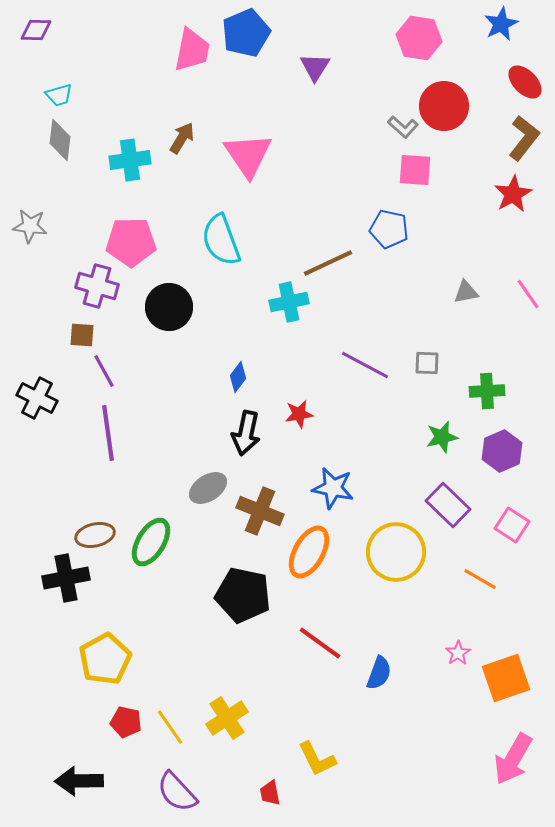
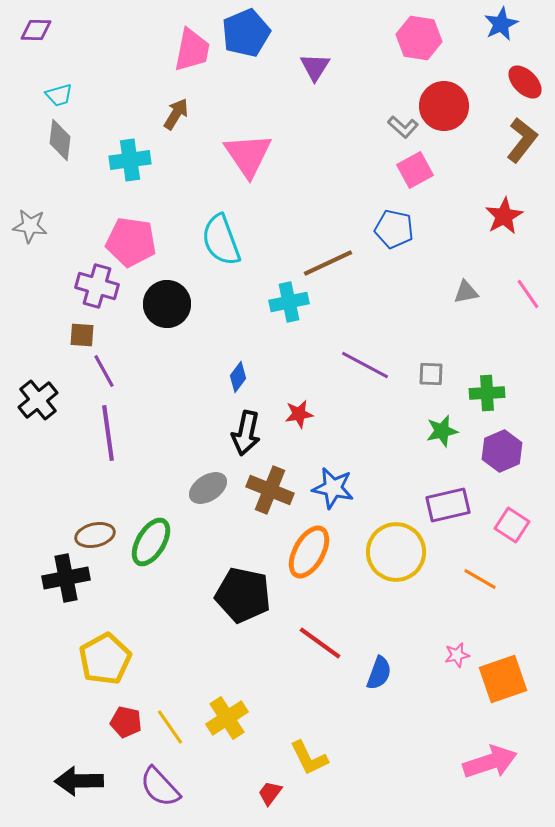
brown arrow at (182, 138): moved 6 px left, 24 px up
brown L-shape at (524, 138): moved 2 px left, 2 px down
pink square at (415, 170): rotated 33 degrees counterclockwise
red star at (513, 194): moved 9 px left, 22 px down
blue pentagon at (389, 229): moved 5 px right
pink pentagon at (131, 242): rotated 9 degrees clockwise
black circle at (169, 307): moved 2 px left, 3 px up
gray square at (427, 363): moved 4 px right, 11 px down
green cross at (487, 391): moved 2 px down
black cross at (37, 398): moved 1 px right, 2 px down; rotated 24 degrees clockwise
green star at (442, 437): moved 6 px up
purple rectangle at (448, 505): rotated 57 degrees counterclockwise
brown cross at (260, 511): moved 10 px right, 21 px up
pink star at (458, 653): moved 1 px left, 2 px down; rotated 20 degrees clockwise
orange square at (506, 678): moved 3 px left, 1 px down
yellow L-shape at (317, 759): moved 8 px left, 1 px up
pink arrow at (513, 759): moved 23 px left, 3 px down; rotated 138 degrees counterclockwise
purple semicircle at (177, 792): moved 17 px left, 5 px up
red trapezoid at (270, 793): rotated 48 degrees clockwise
